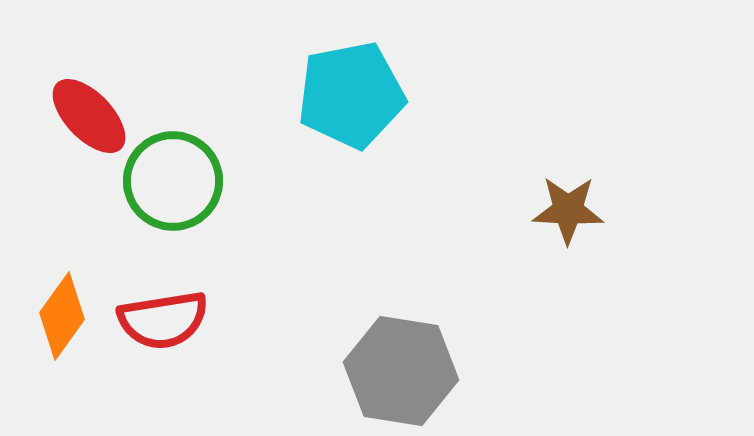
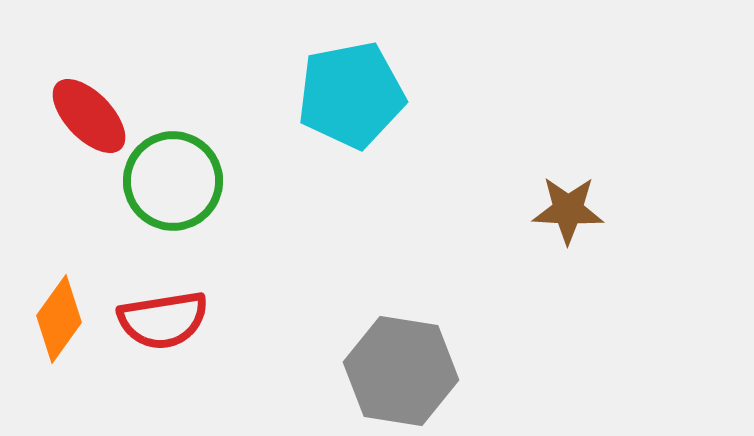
orange diamond: moved 3 px left, 3 px down
